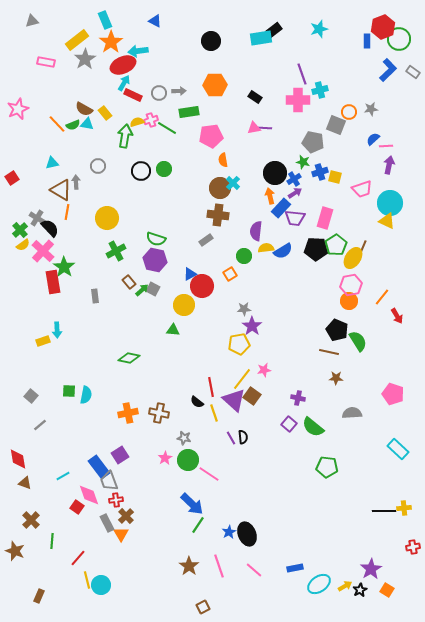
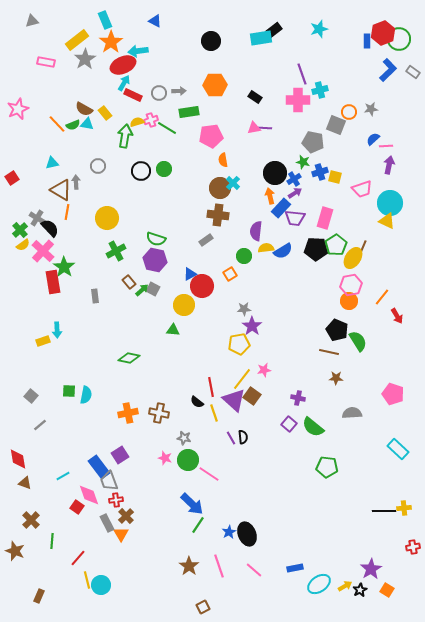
red hexagon at (383, 27): moved 6 px down
pink star at (165, 458): rotated 24 degrees counterclockwise
